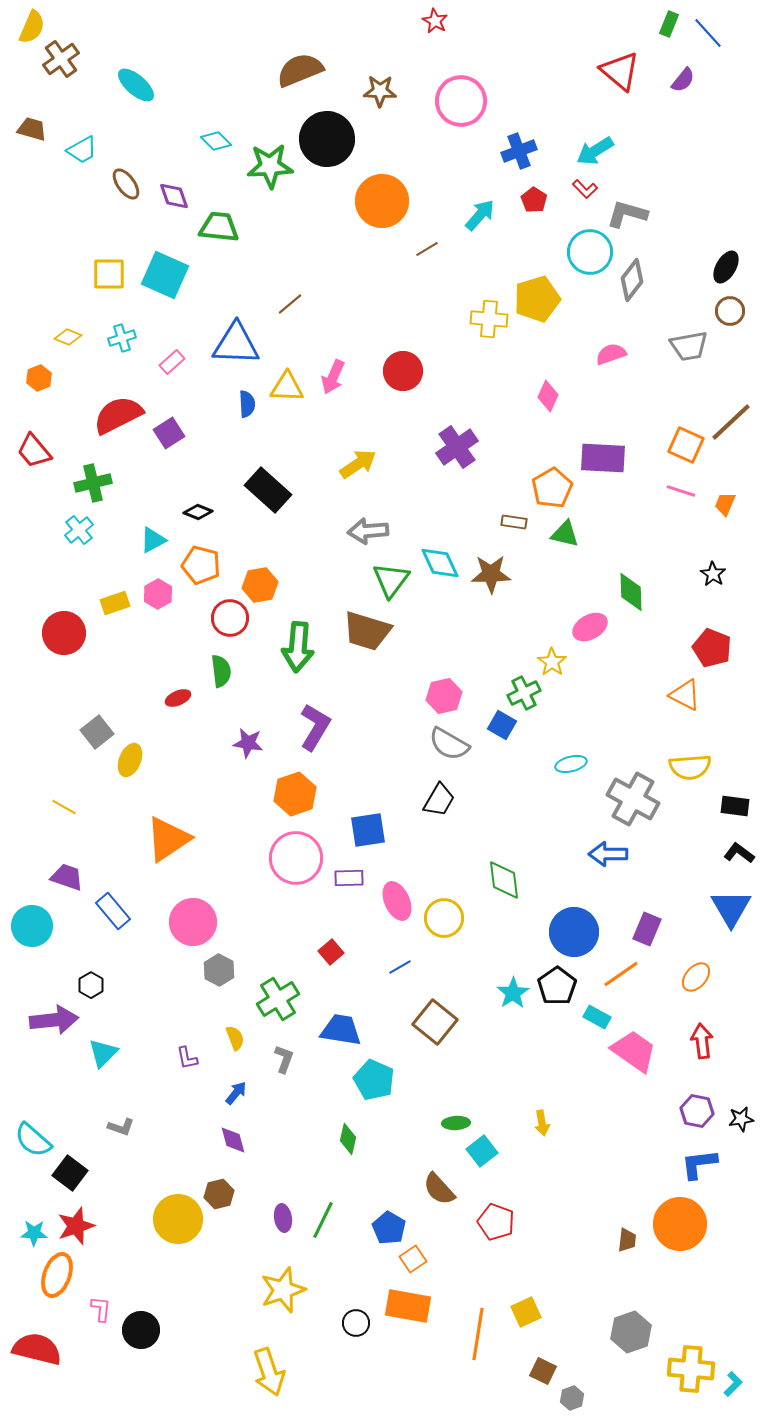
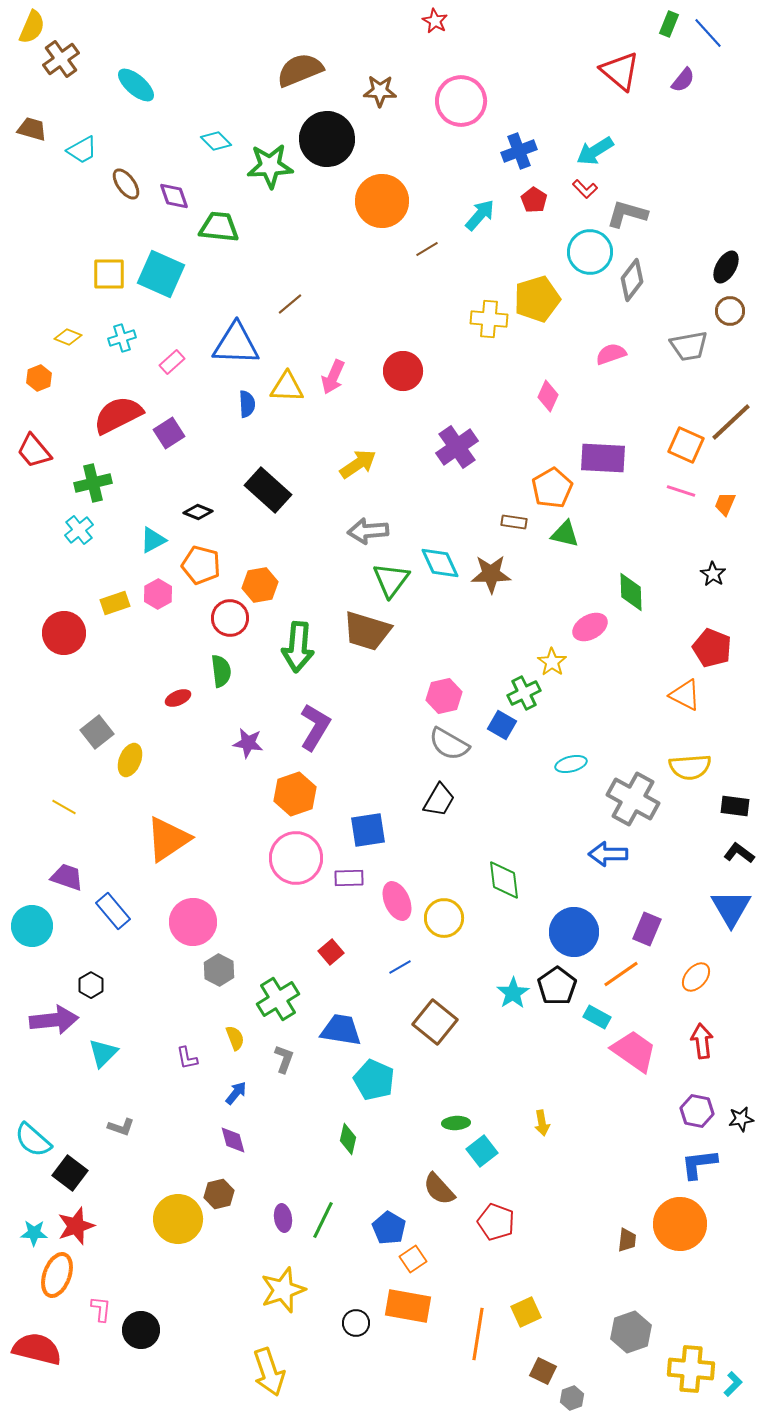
cyan square at (165, 275): moved 4 px left, 1 px up
